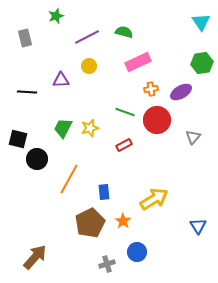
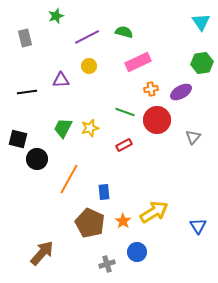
black line: rotated 12 degrees counterclockwise
yellow arrow: moved 13 px down
brown pentagon: rotated 20 degrees counterclockwise
brown arrow: moved 7 px right, 4 px up
